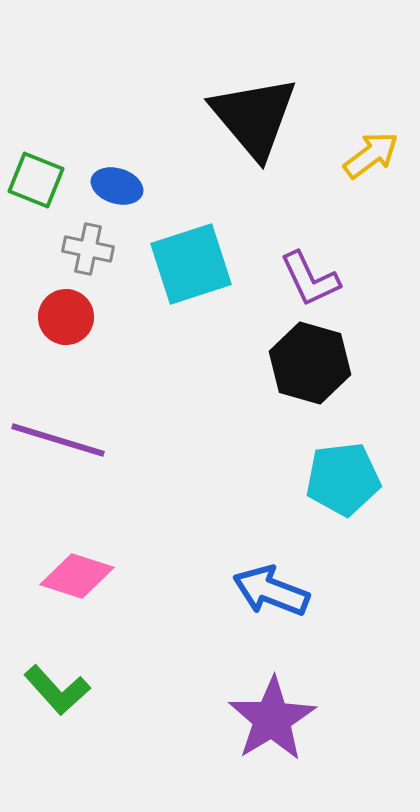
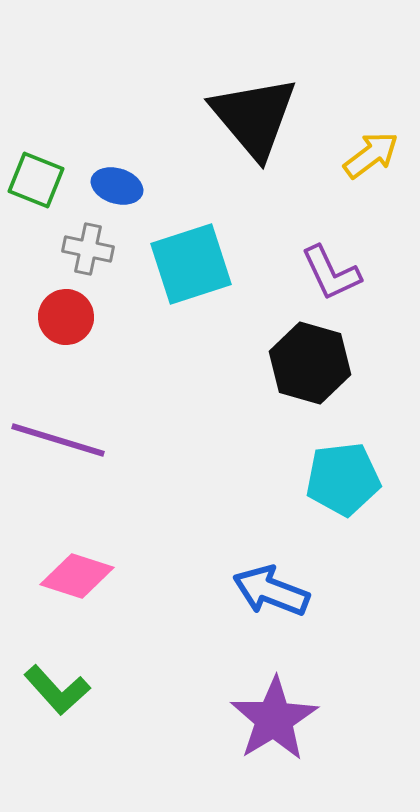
purple L-shape: moved 21 px right, 6 px up
purple star: moved 2 px right
